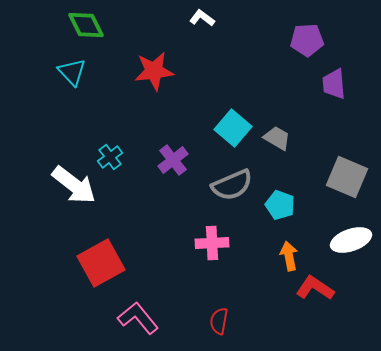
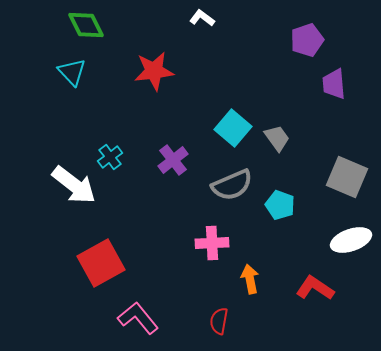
purple pentagon: rotated 16 degrees counterclockwise
gray trapezoid: rotated 24 degrees clockwise
orange arrow: moved 39 px left, 23 px down
